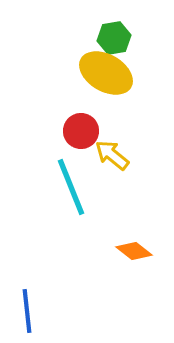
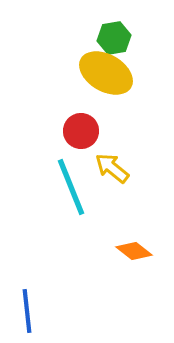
yellow arrow: moved 13 px down
